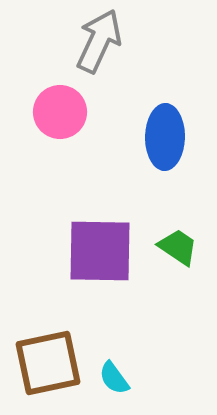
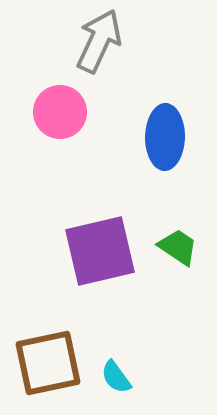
purple square: rotated 14 degrees counterclockwise
cyan semicircle: moved 2 px right, 1 px up
